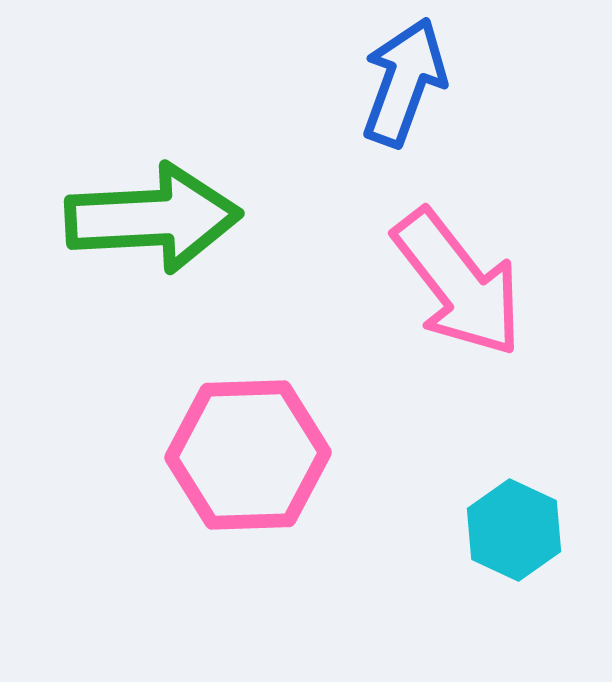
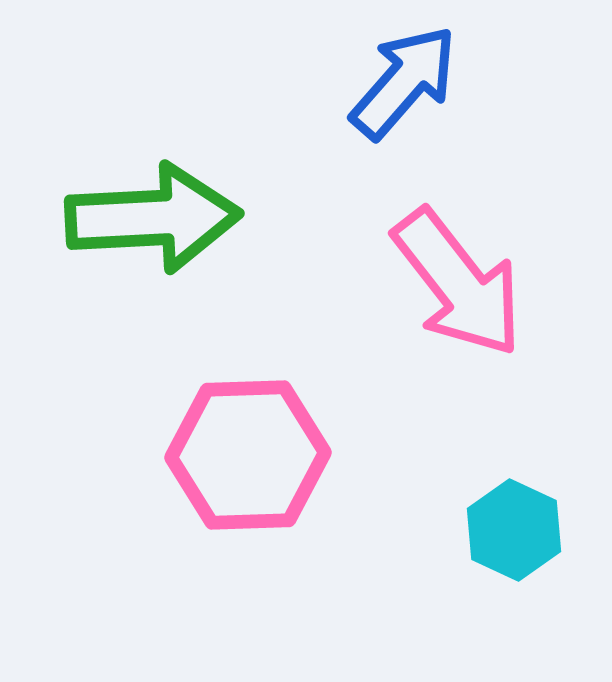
blue arrow: rotated 21 degrees clockwise
